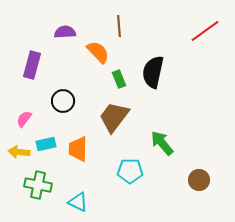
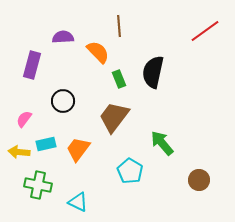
purple semicircle: moved 2 px left, 5 px down
orange trapezoid: rotated 36 degrees clockwise
cyan pentagon: rotated 30 degrees clockwise
